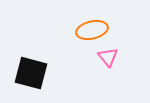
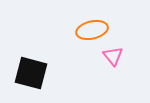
pink triangle: moved 5 px right, 1 px up
